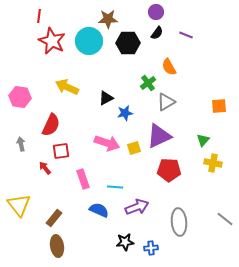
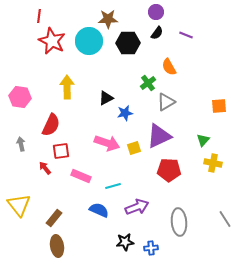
yellow arrow: rotated 65 degrees clockwise
pink rectangle: moved 2 px left, 3 px up; rotated 48 degrees counterclockwise
cyan line: moved 2 px left, 1 px up; rotated 21 degrees counterclockwise
gray line: rotated 18 degrees clockwise
